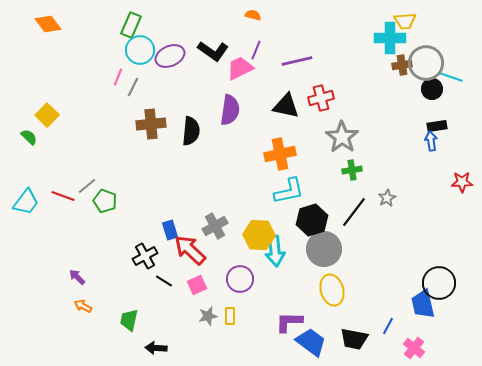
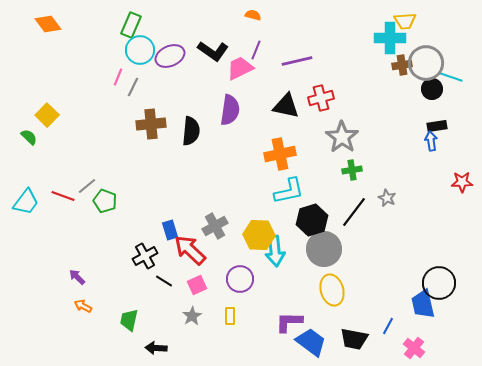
gray star at (387, 198): rotated 18 degrees counterclockwise
gray star at (208, 316): moved 16 px left; rotated 18 degrees counterclockwise
